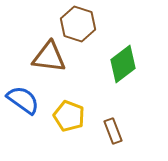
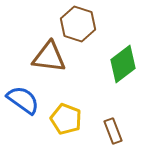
yellow pentagon: moved 3 px left, 3 px down
